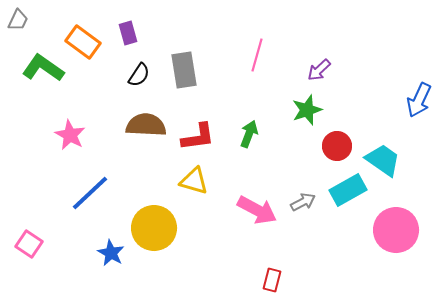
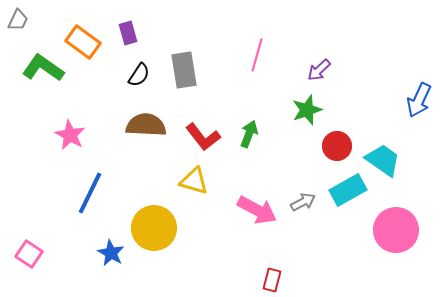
red L-shape: moved 5 px right; rotated 60 degrees clockwise
blue line: rotated 21 degrees counterclockwise
pink square: moved 10 px down
